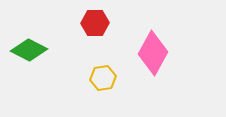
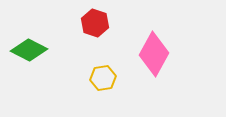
red hexagon: rotated 20 degrees clockwise
pink diamond: moved 1 px right, 1 px down
